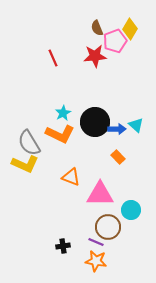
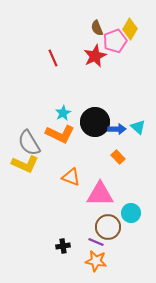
red star: rotated 20 degrees counterclockwise
cyan triangle: moved 2 px right, 2 px down
cyan circle: moved 3 px down
